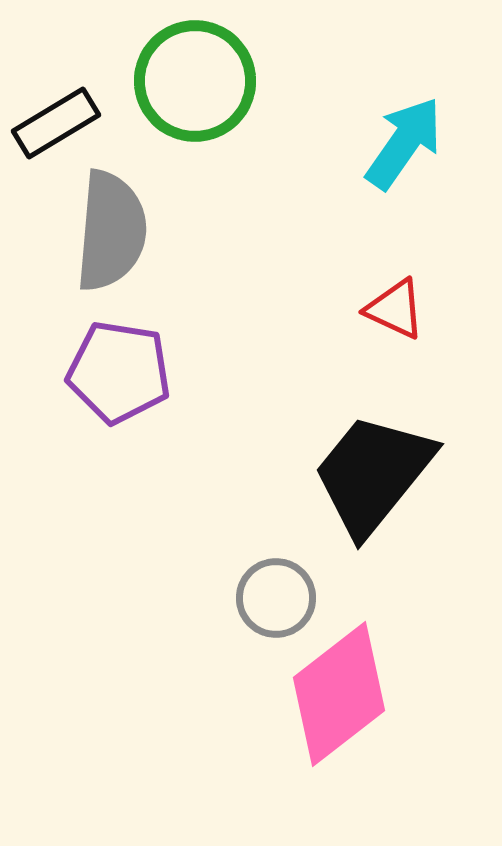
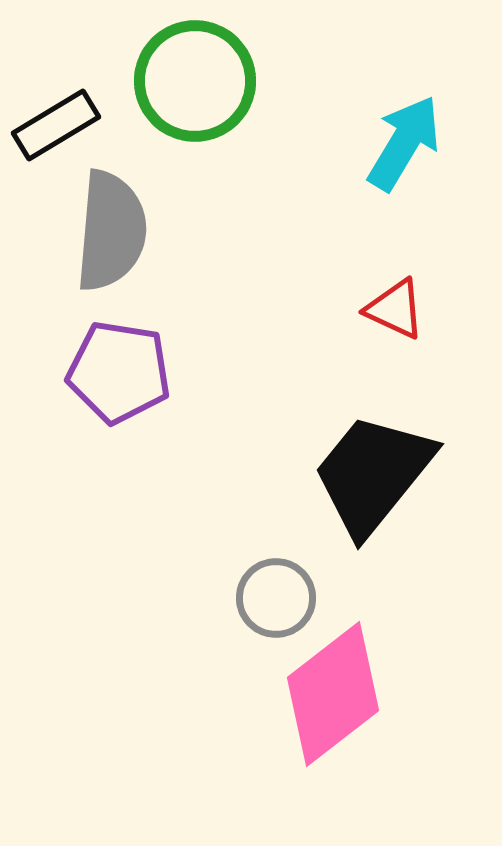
black rectangle: moved 2 px down
cyan arrow: rotated 4 degrees counterclockwise
pink diamond: moved 6 px left
